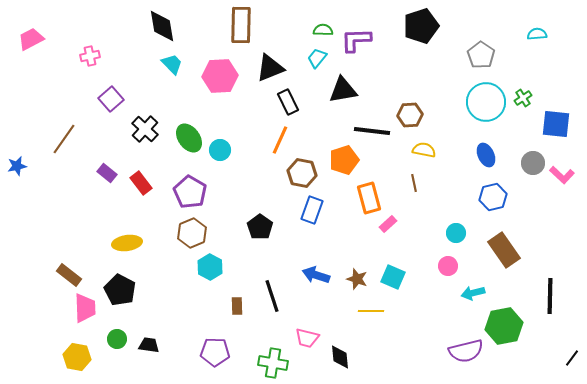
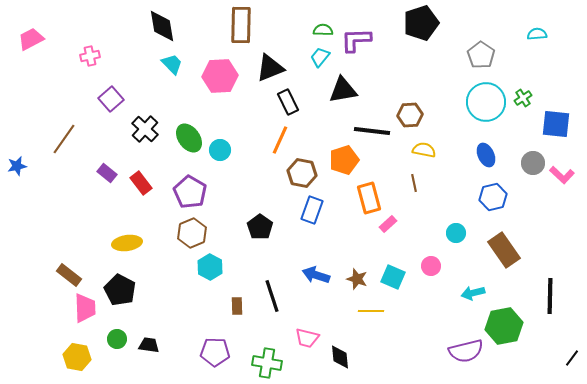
black pentagon at (421, 26): moved 3 px up
cyan trapezoid at (317, 58): moved 3 px right, 1 px up
pink circle at (448, 266): moved 17 px left
green cross at (273, 363): moved 6 px left
